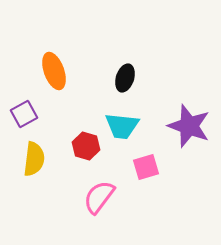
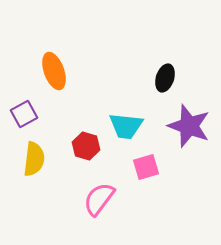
black ellipse: moved 40 px right
cyan trapezoid: moved 4 px right
pink semicircle: moved 2 px down
